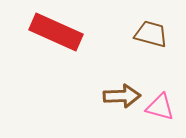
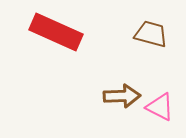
pink triangle: rotated 12 degrees clockwise
